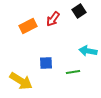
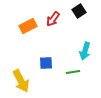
cyan arrow: moved 3 px left; rotated 84 degrees counterclockwise
yellow arrow: rotated 30 degrees clockwise
